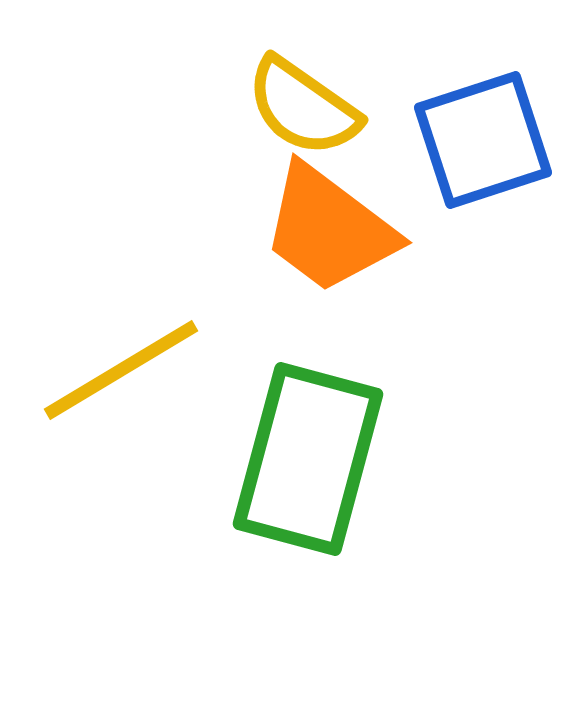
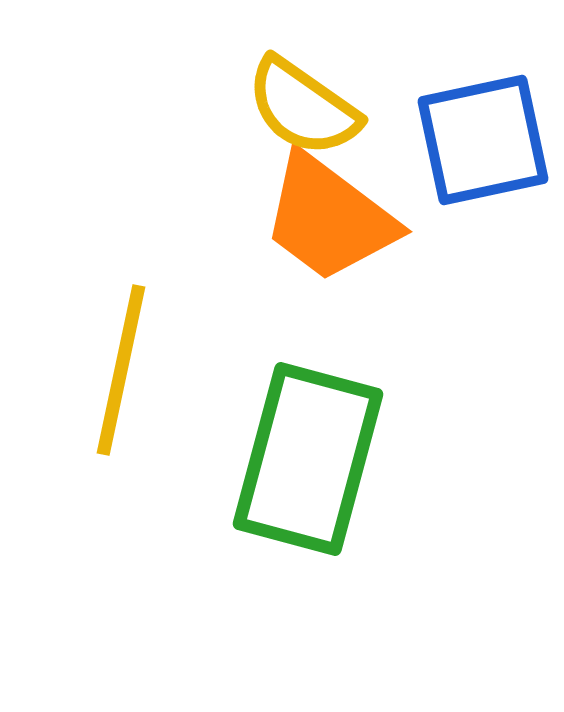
blue square: rotated 6 degrees clockwise
orange trapezoid: moved 11 px up
yellow line: rotated 47 degrees counterclockwise
